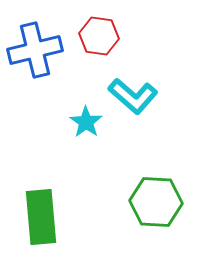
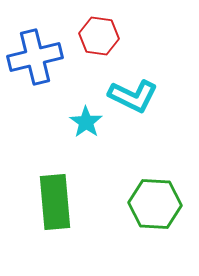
blue cross: moved 7 px down
cyan L-shape: rotated 15 degrees counterclockwise
green hexagon: moved 1 px left, 2 px down
green rectangle: moved 14 px right, 15 px up
